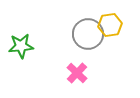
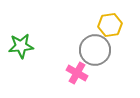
gray circle: moved 7 px right, 16 px down
pink cross: rotated 15 degrees counterclockwise
